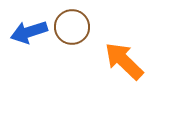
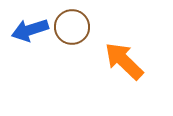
blue arrow: moved 1 px right, 2 px up
